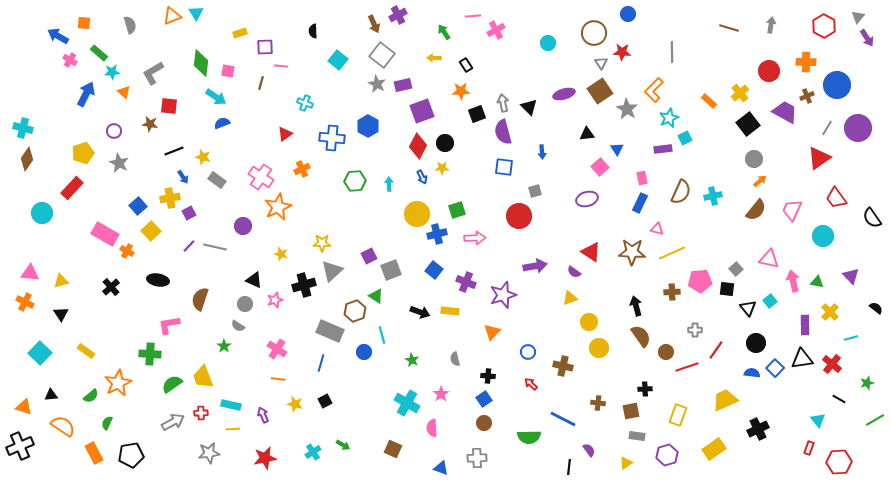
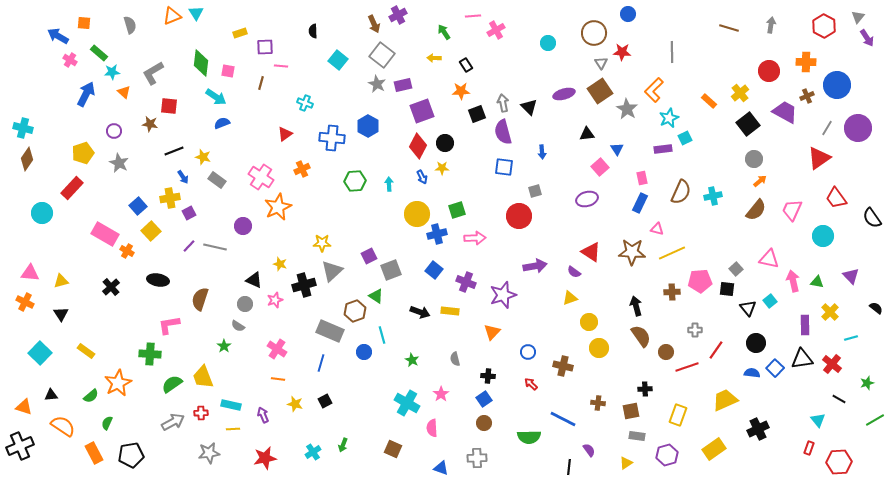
yellow star at (281, 254): moved 1 px left, 10 px down
green arrow at (343, 445): rotated 80 degrees clockwise
